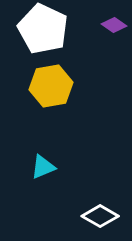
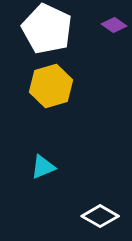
white pentagon: moved 4 px right
yellow hexagon: rotated 6 degrees counterclockwise
